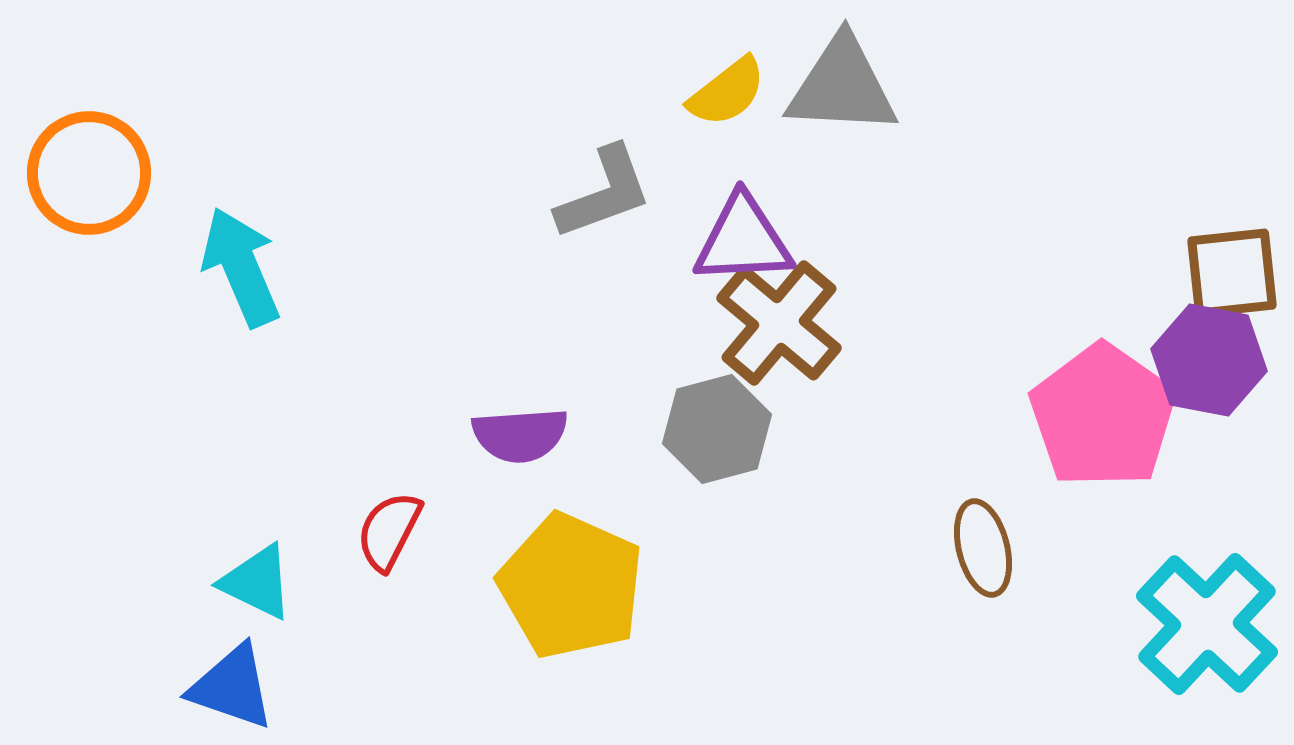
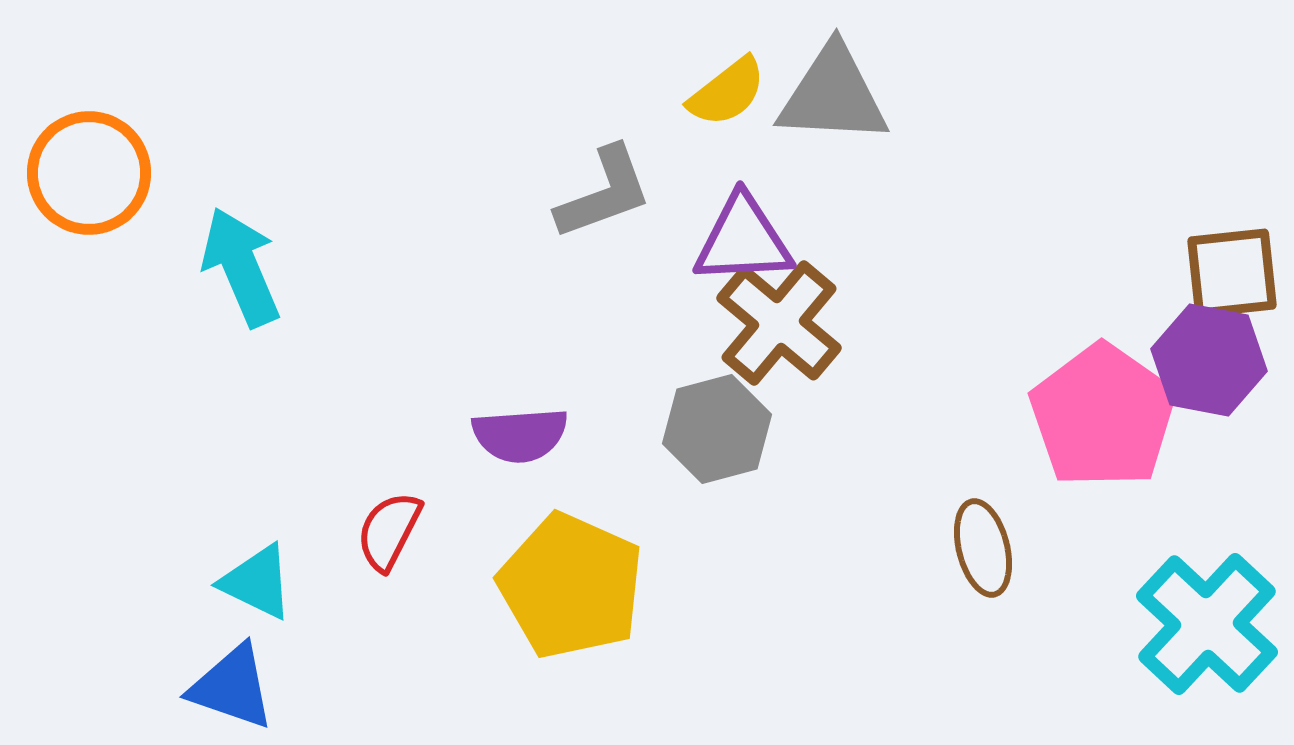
gray triangle: moved 9 px left, 9 px down
